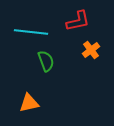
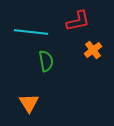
orange cross: moved 2 px right
green semicircle: rotated 10 degrees clockwise
orange triangle: rotated 50 degrees counterclockwise
